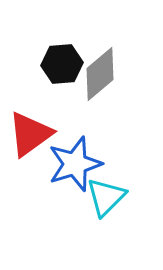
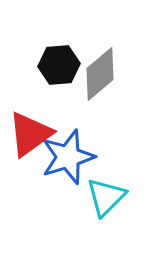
black hexagon: moved 3 px left, 1 px down
blue star: moved 7 px left, 7 px up
